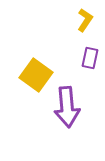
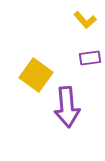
yellow L-shape: rotated 105 degrees clockwise
purple rectangle: rotated 70 degrees clockwise
